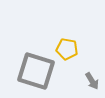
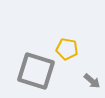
gray arrow: rotated 18 degrees counterclockwise
